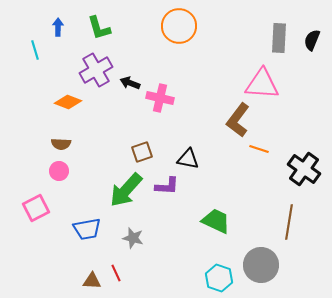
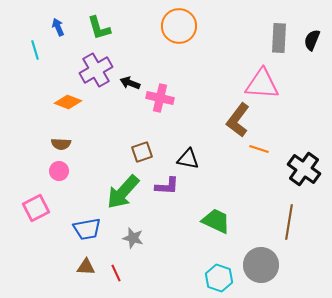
blue arrow: rotated 24 degrees counterclockwise
green arrow: moved 3 px left, 2 px down
brown triangle: moved 6 px left, 14 px up
